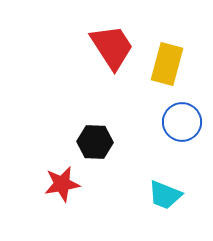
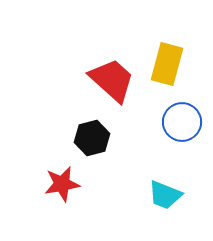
red trapezoid: moved 33 px down; rotated 15 degrees counterclockwise
black hexagon: moved 3 px left, 4 px up; rotated 16 degrees counterclockwise
